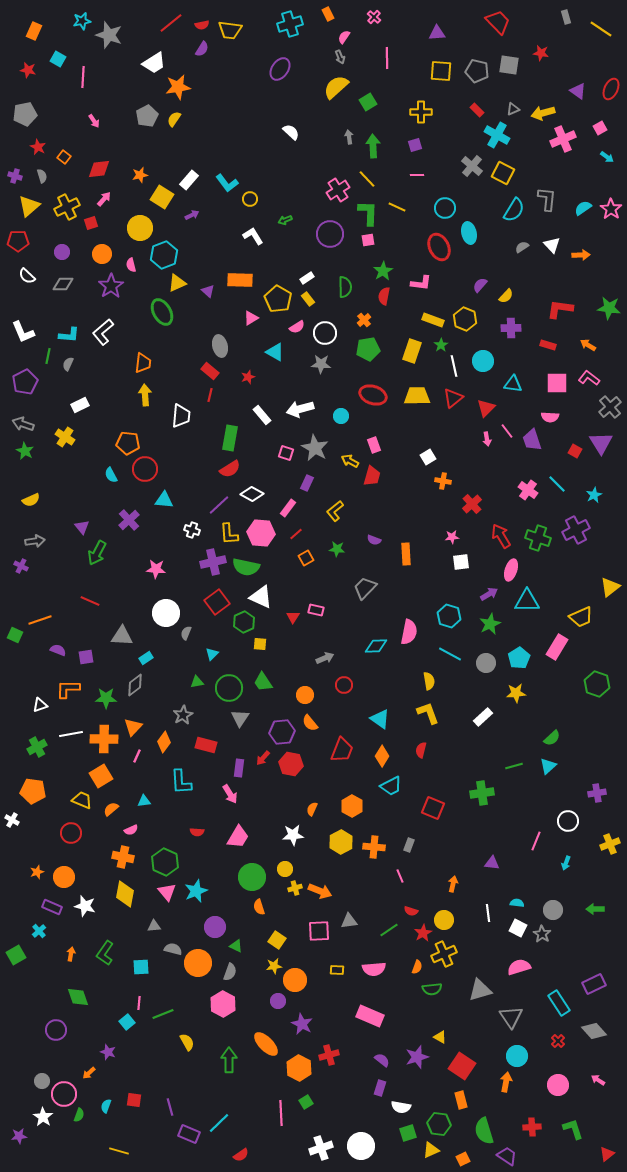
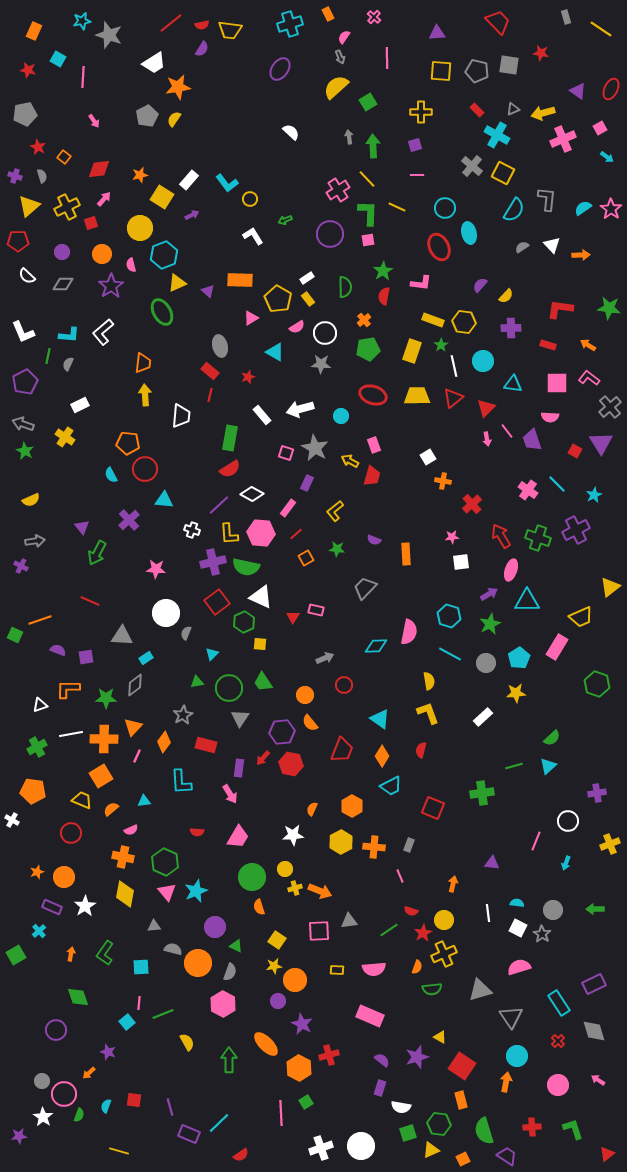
yellow hexagon at (465, 319): moved 1 px left, 3 px down; rotated 15 degrees counterclockwise
white star at (85, 906): rotated 25 degrees clockwise
gray diamond at (594, 1031): rotated 25 degrees clockwise
